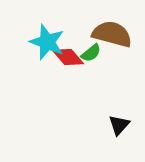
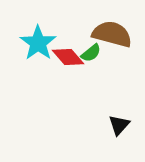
cyan star: moved 9 px left, 1 px down; rotated 15 degrees clockwise
